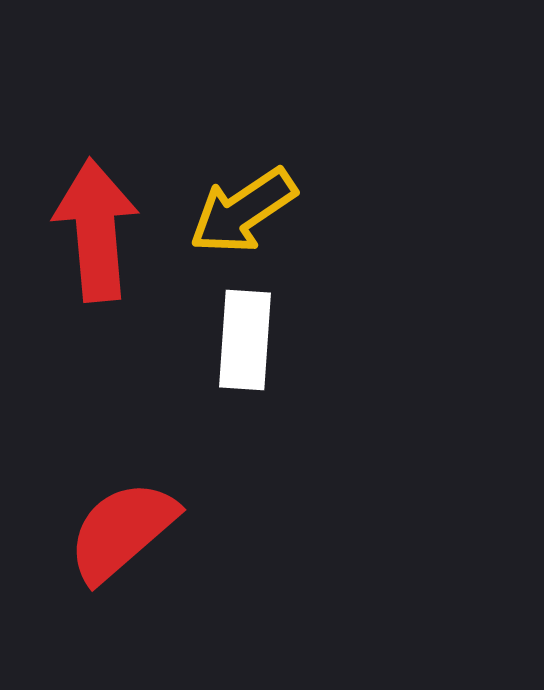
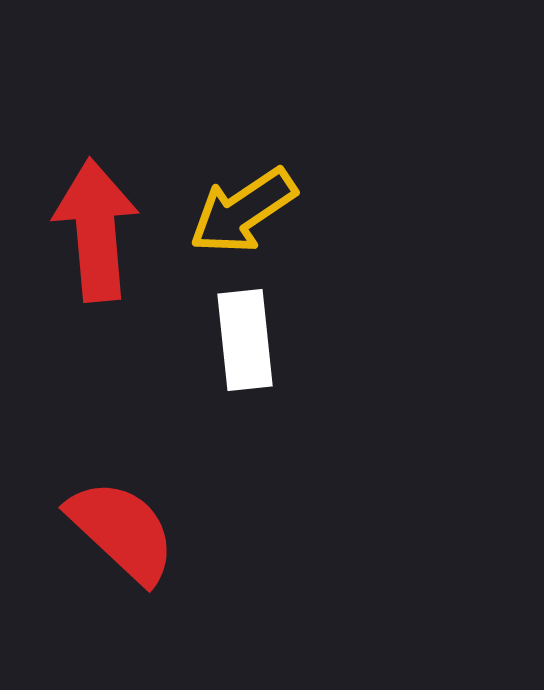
white rectangle: rotated 10 degrees counterclockwise
red semicircle: rotated 84 degrees clockwise
